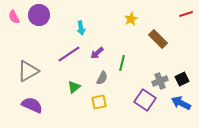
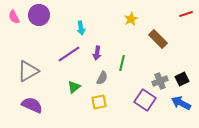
purple arrow: rotated 40 degrees counterclockwise
